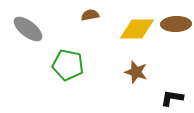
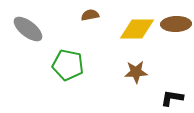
brown star: rotated 20 degrees counterclockwise
